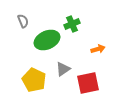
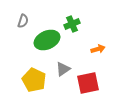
gray semicircle: rotated 40 degrees clockwise
